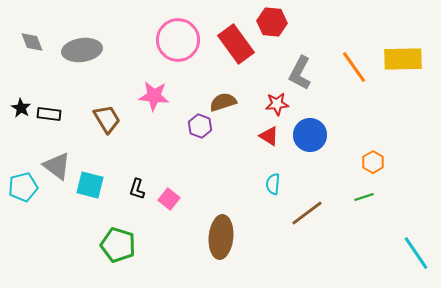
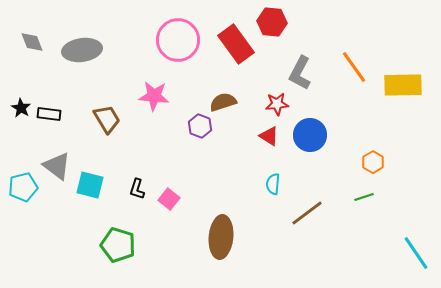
yellow rectangle: moved 26 px down
